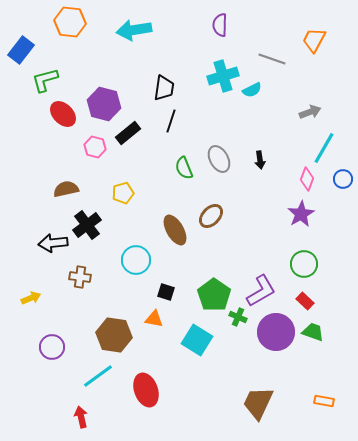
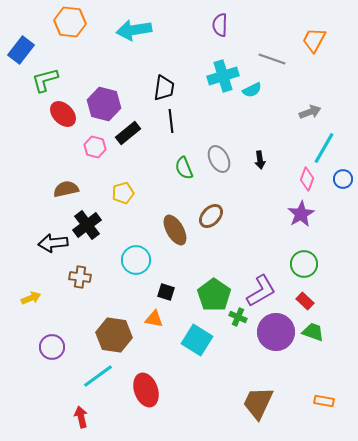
black line at (171, 121): rotated 25 degrees counterclockwise
